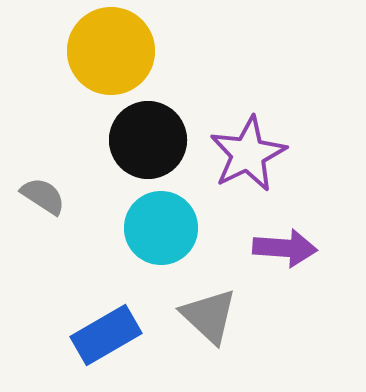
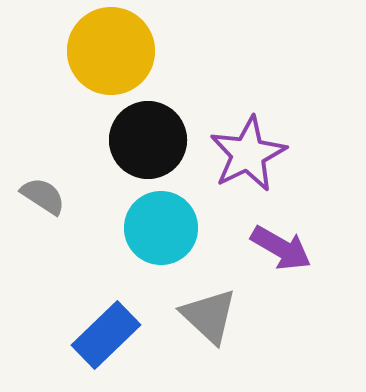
purple arrow: moved 4 px left; rotated 26 degrees clockwise
blue rectangle: rotated 14 degrees counterclockwise
